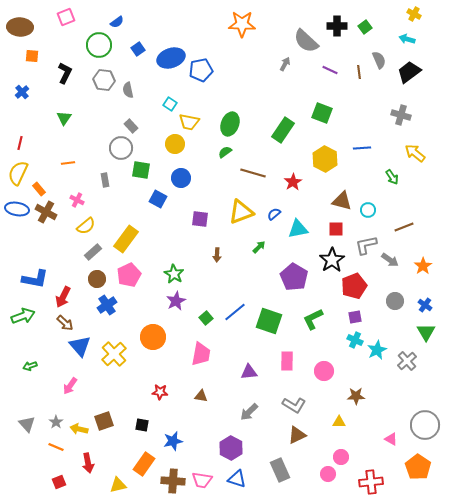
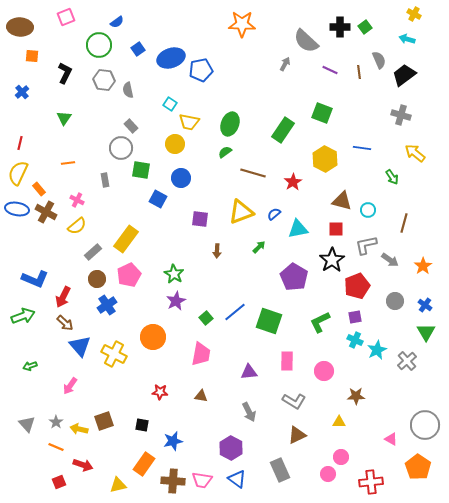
black cross at (337, 26): moved 3 px right, 1 px down
black trapezoid at (409, 72): moved 5 px left, 3 px down
blue line at (362, 148): rotated 12 degrees clockwise
yellow semicircle at (86, 226): moved 9 px left
brown line at (404, 227): moved 4 px up; rotated 54 degrees counterclockwise
brown arrow at (217, 255): moved 4 px up
blue L-shape at (35, 279): rotated 12 degrees clockwise
red pentagon at (354, 286): moved 3 px right
green L-shape at (313, 319): moved 7 px right, 3 px down
yellow cross at (114, 354): rotated 20 degrees counterclockwise
gray L-shape at (294, 405): moved 4 px up
gray arrow at (249, 412): rotated 72 degrees counterclockwise
red arrow at (88, 463): moved 5 px left, 2 px down; rotated 60 degrees counterclockwise
blue triangle at (237, 479): rotated 18 degrees clockwise
